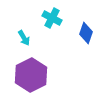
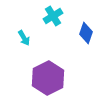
cyan cross: moved 1 px right, 2 px up; rotated 30 degrees clockwise
purple hexagon: moved 17 px right, 3 px down
